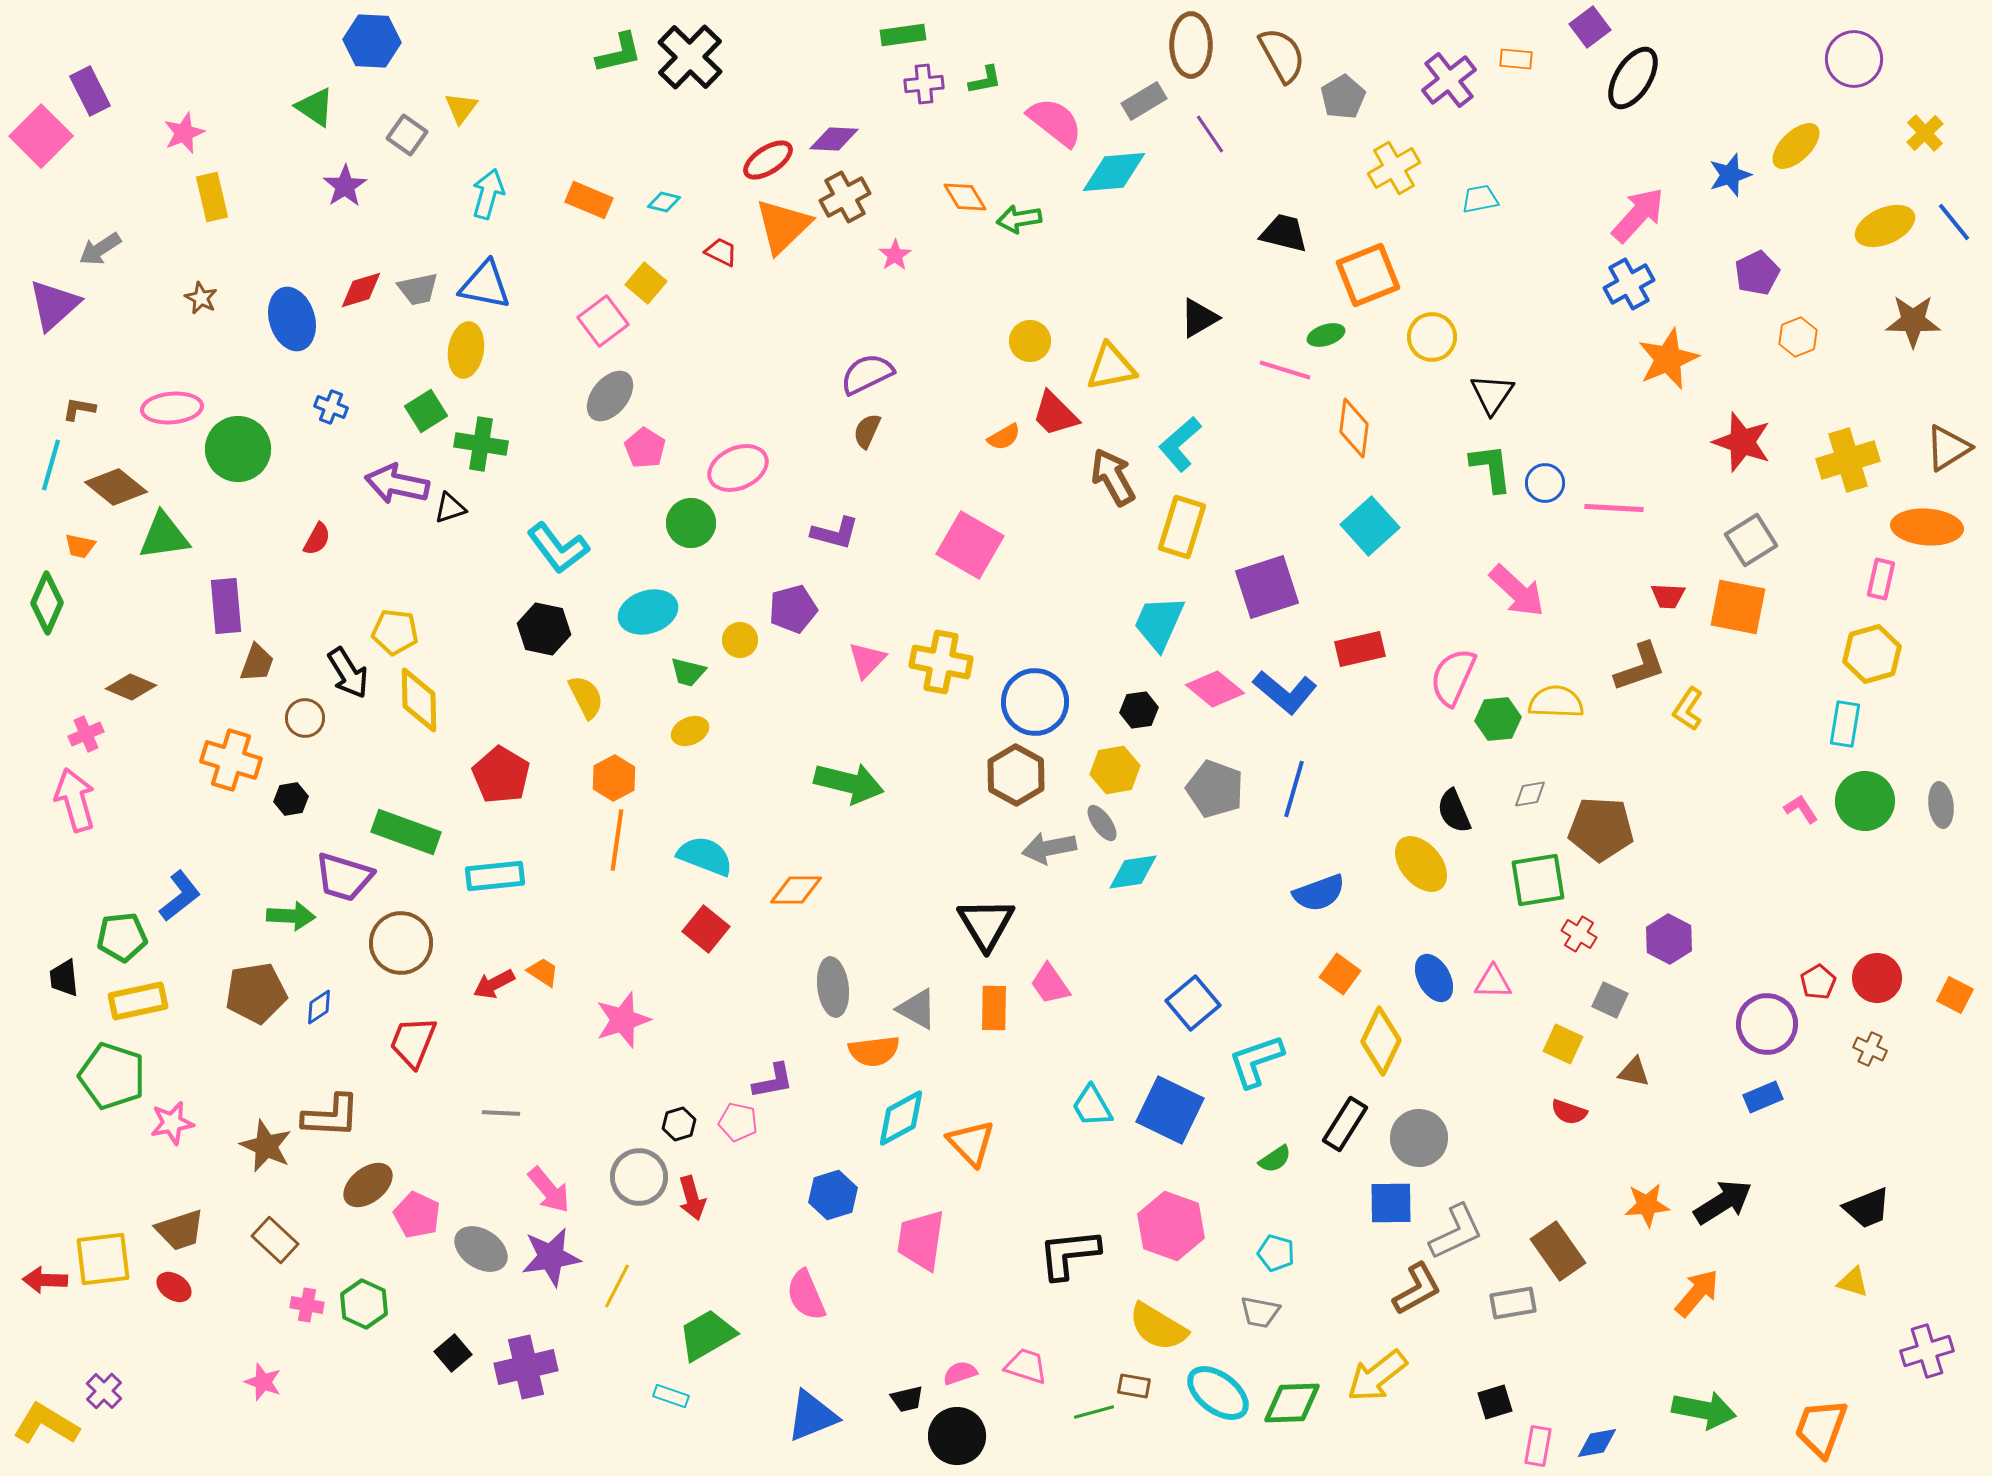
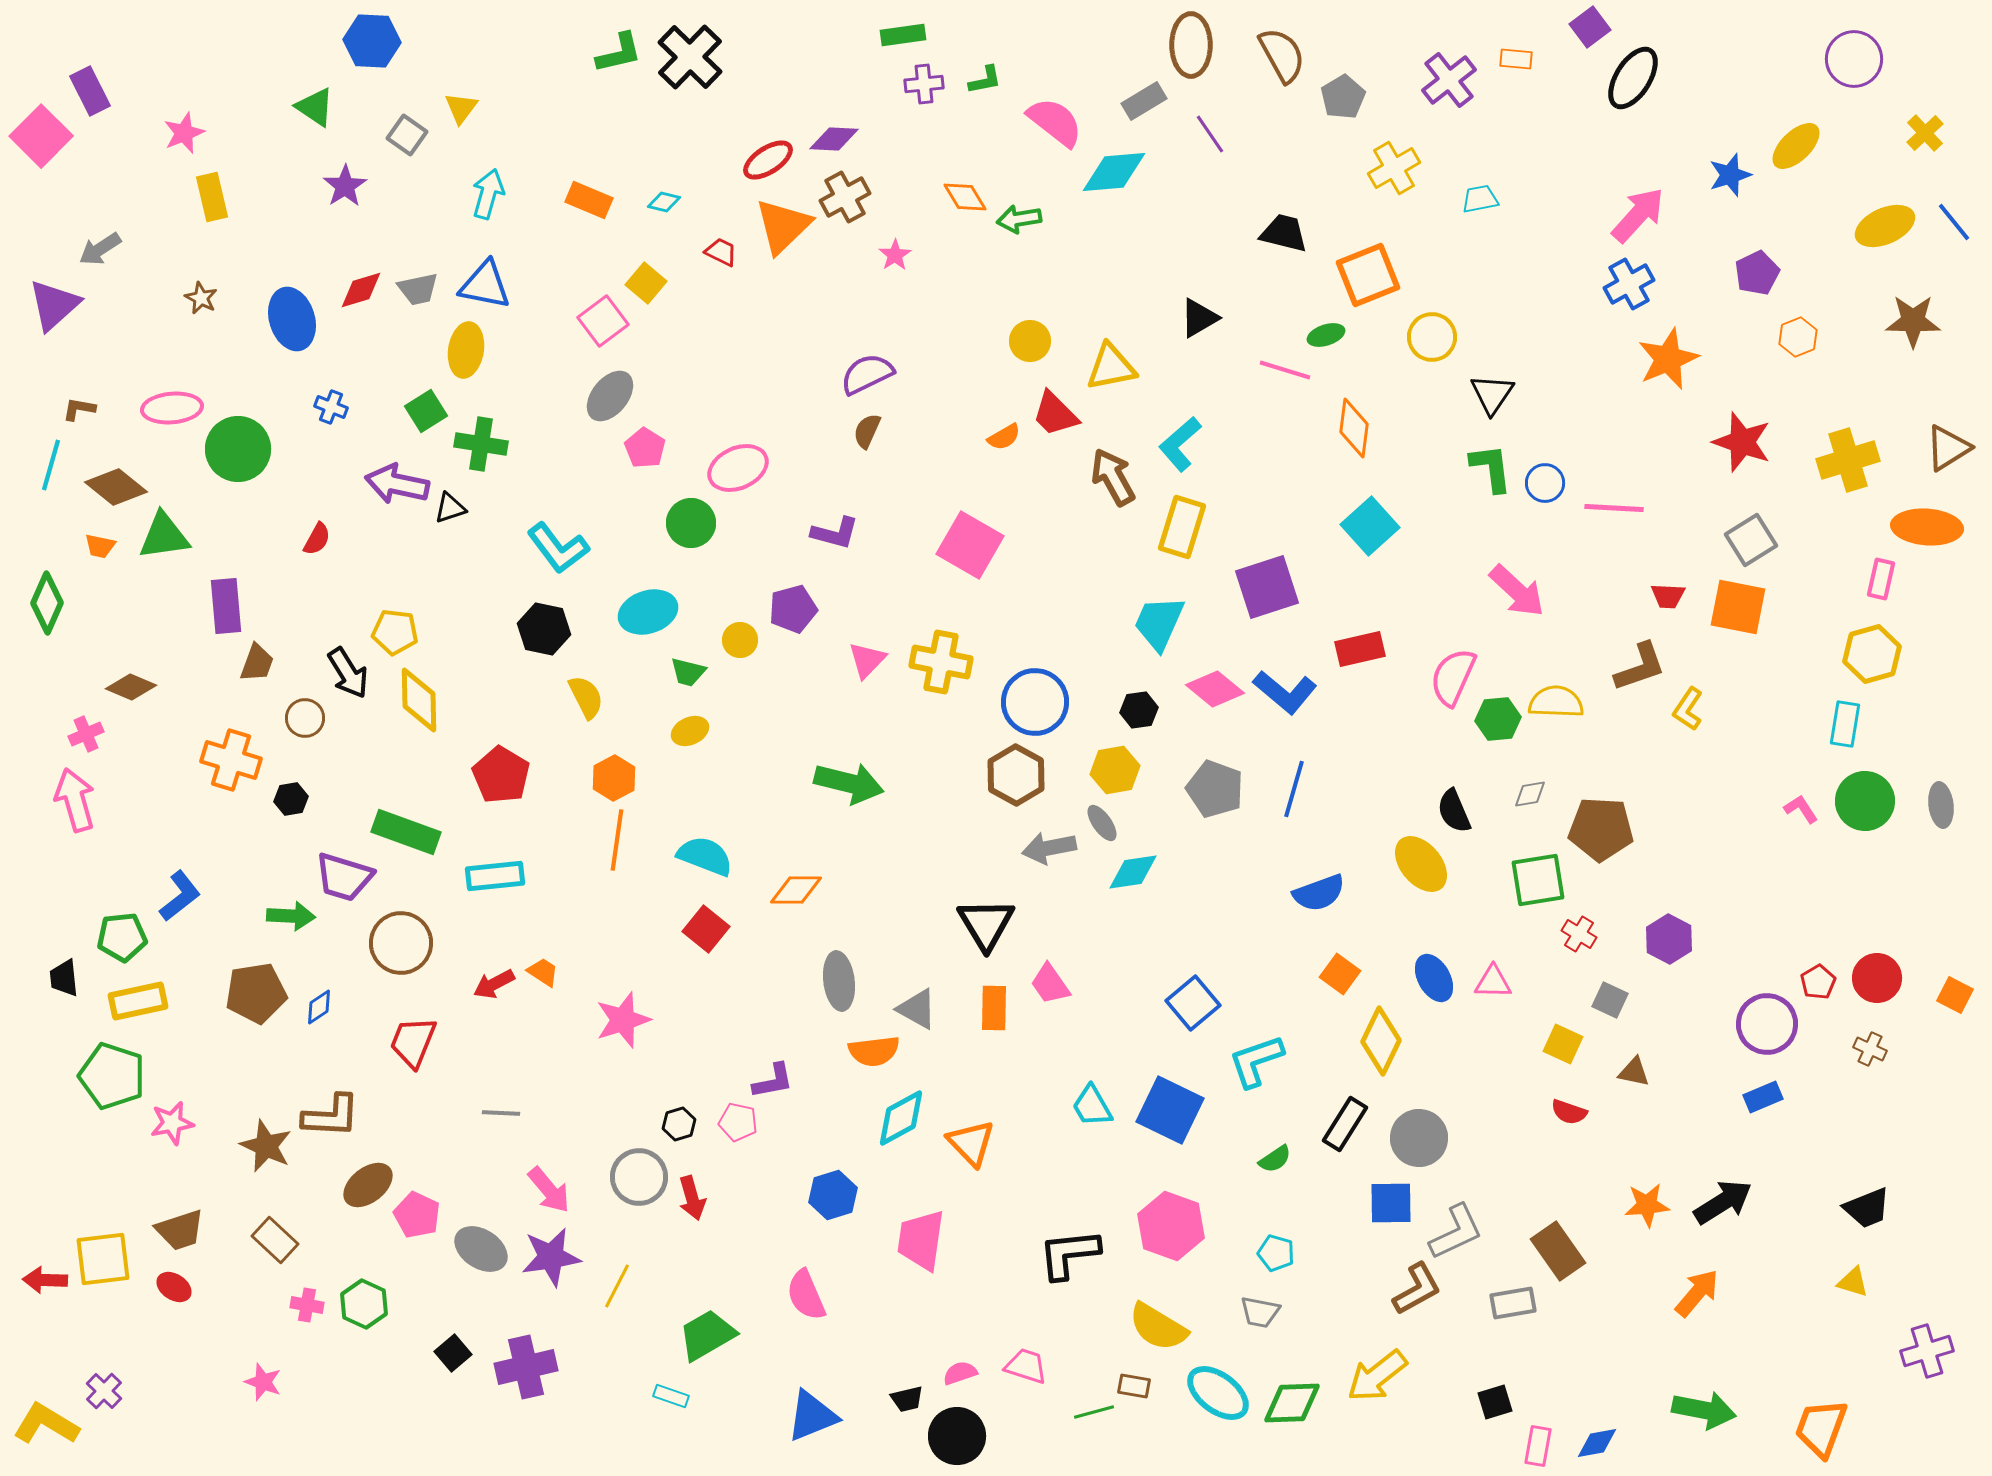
orange trapezoid at (80, 546): moved 20 px right
gray ellipse at (833, 987): moved 6 px right, 6 px up
